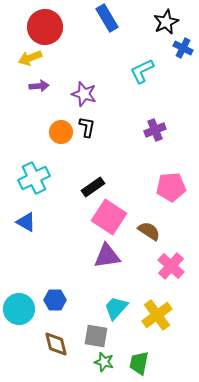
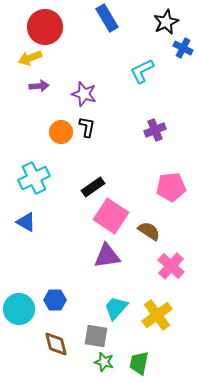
pink square: moved 2 px right, 1 px up
